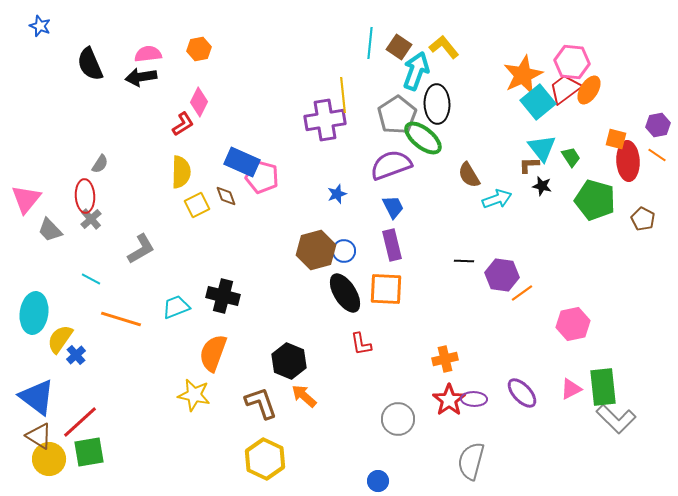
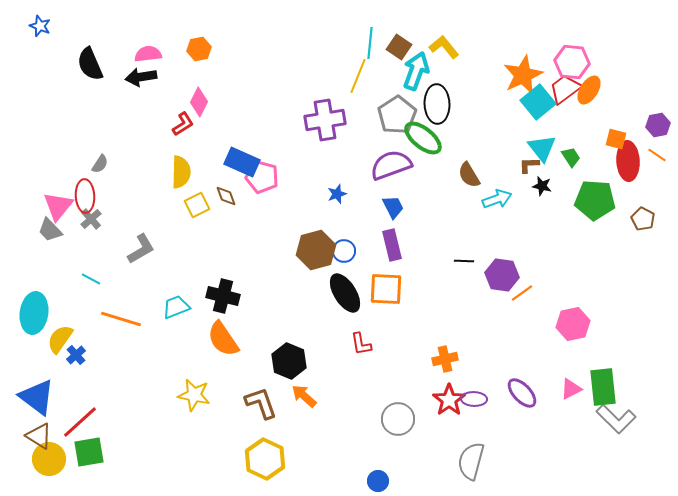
yellow line at (343, 95): moved 15 px right, 19 px up; rotated 28 degrees clockwise
pink triangle at (26, 199): moved 32 px right, 7 px down
green pentagon at (595, 200): rotated 12 degrees counterclockwise
orange semicircle at (213, 353): moved 10 px right, 14 px up; rotated 54 degrees counterclockwise
